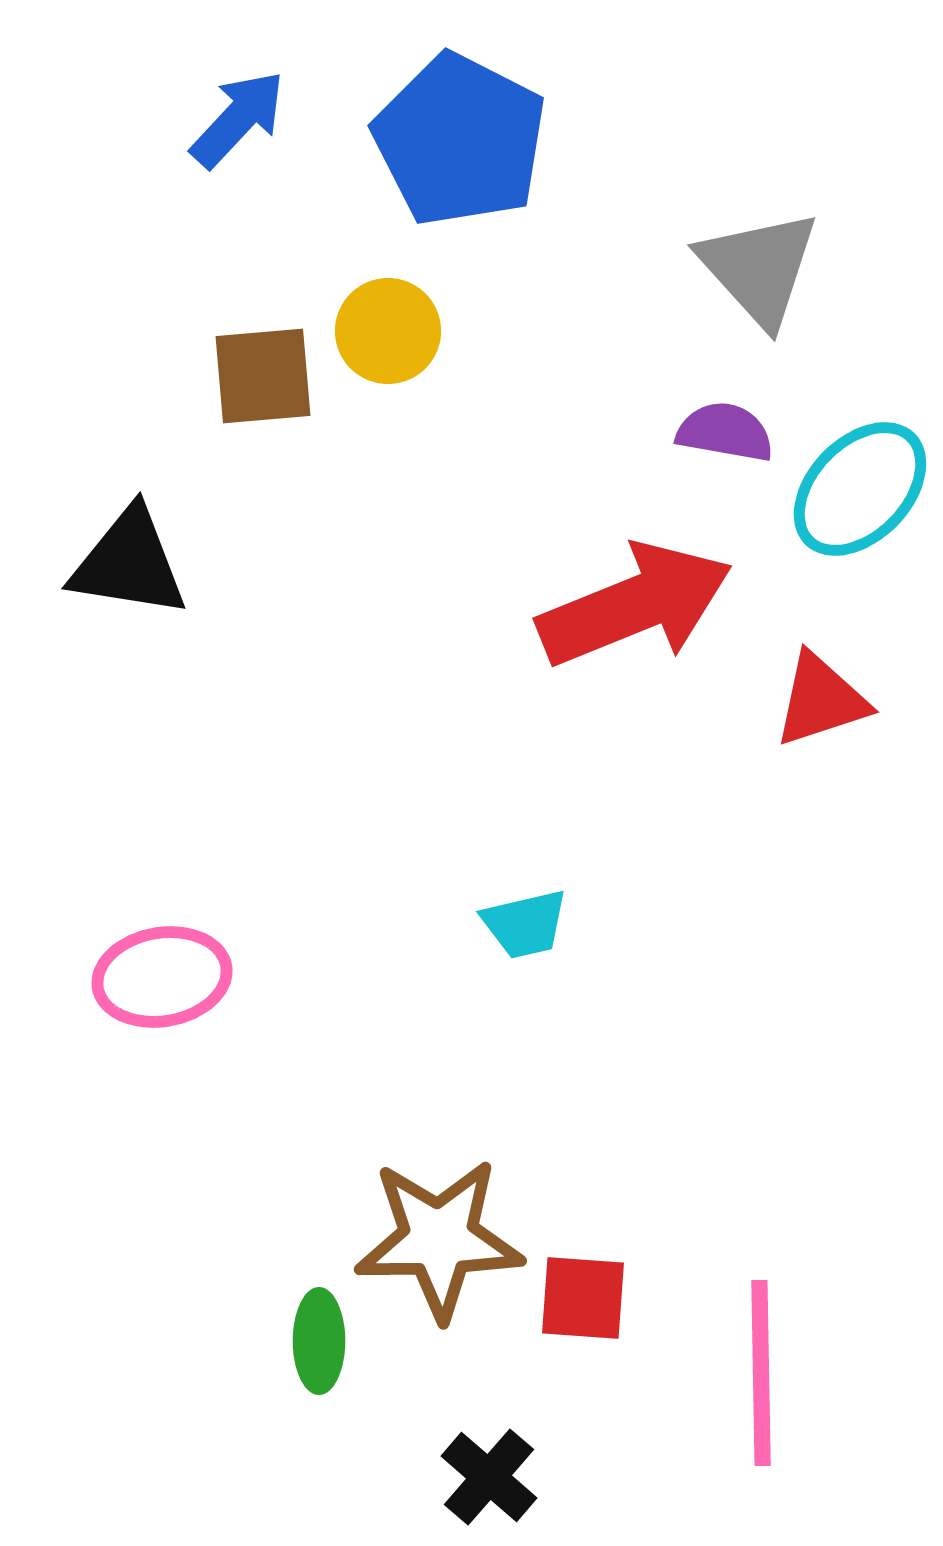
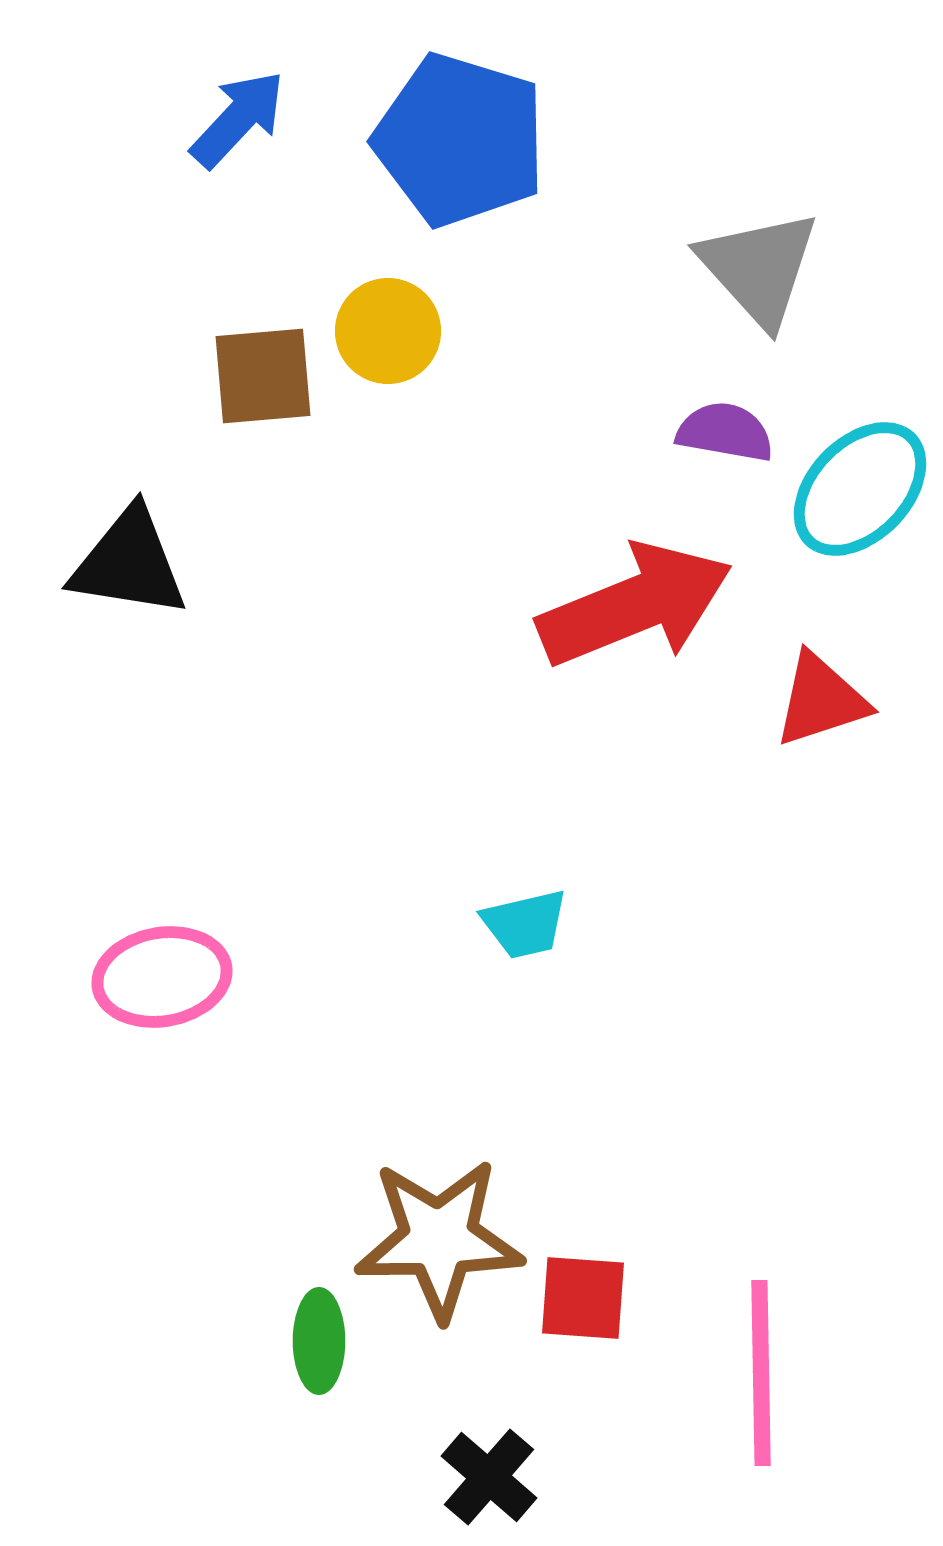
blue pentagon: rotated 10 degrees counterclockwise
